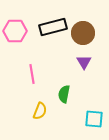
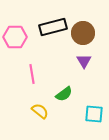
pink hexagon: moved 6 px down
purple triangle: moved 1 px up
green semicircle: rotated 138 degrees counterclockwise
yellow semicircle: rotated 72 degrees counterclockwise
cyan square: moved 5 px up
